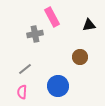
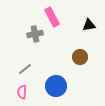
blue circle: moved 2 px left
